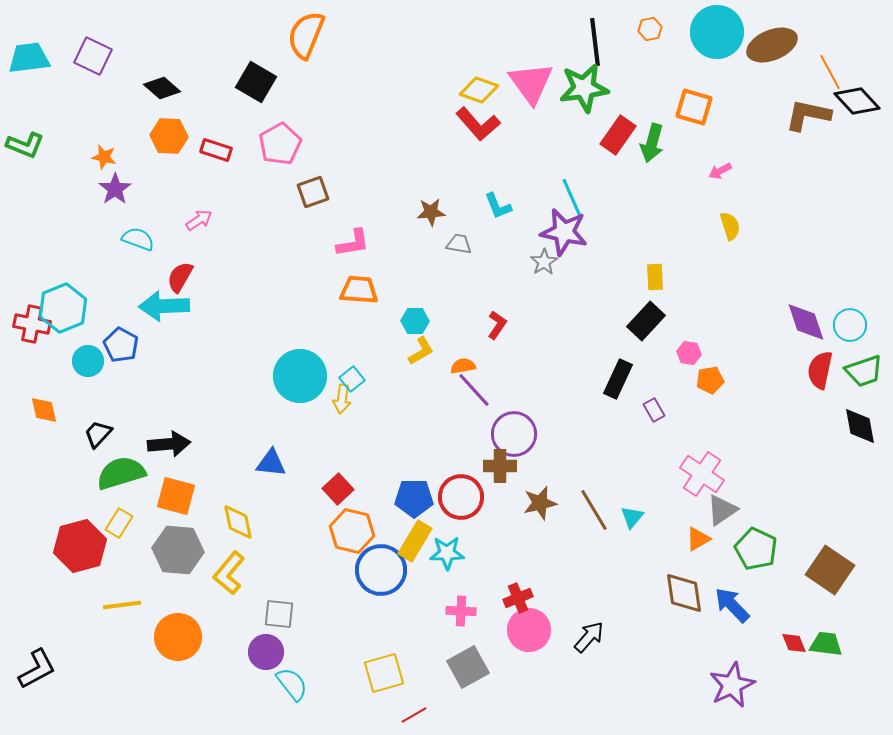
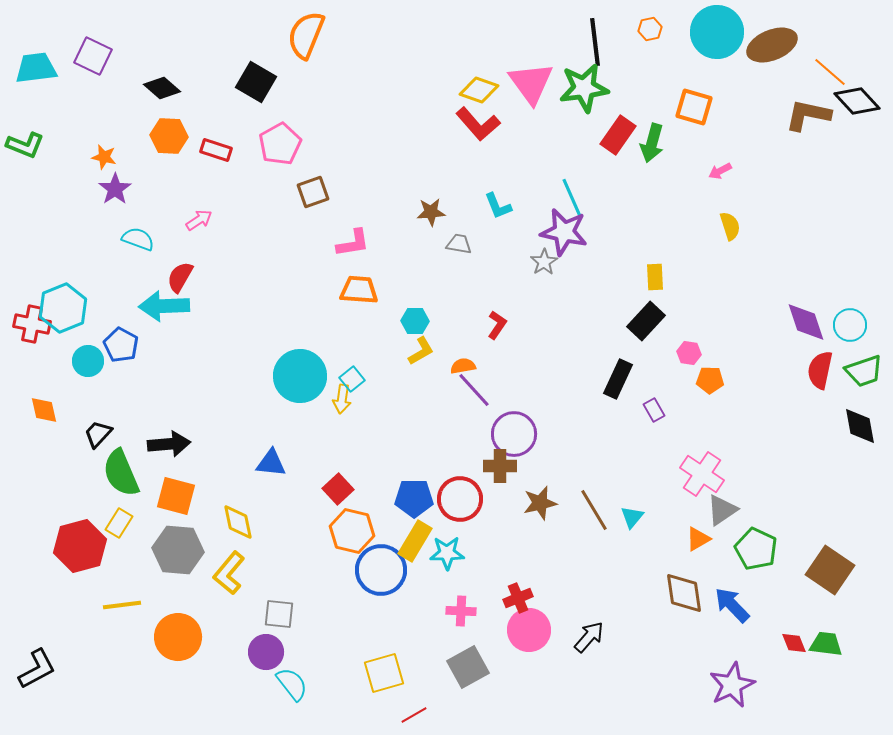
cyan trapezoid at (29, 58): moved 7 px right, 10 px down
orange line at (830, 72): rotated 21 degrees counterclockwise
orange pentagon at (710, 380): rotated 12 degrees clockwise
green semicircle at (121, 473): rotated 96 degrees counterclockwise
red circle at (461, 497): moved 1 px left, 2 px down
